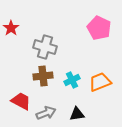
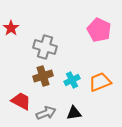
pink pentagon: moved 2 px down
brown cross: rotated 12 degrees counterclockwise
black triangle: moved 3 px left, 1 px up
